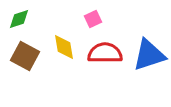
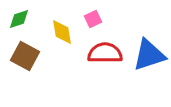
yellow diamond: moved 2 px left, 15 px up
